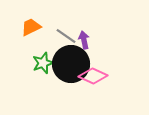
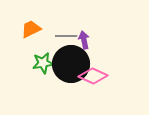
orange trapezoid: moved 2 px down
gray line: rotated 35 degrees counterclockwise
green star: rotated 10 degrees clockwise
